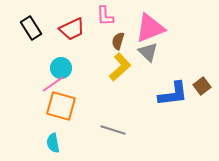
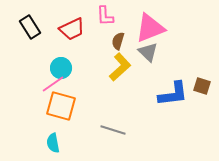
black rectangle: moved 1 px left, 1 px up
brown square: rotated 36 degrees counterclockwise
